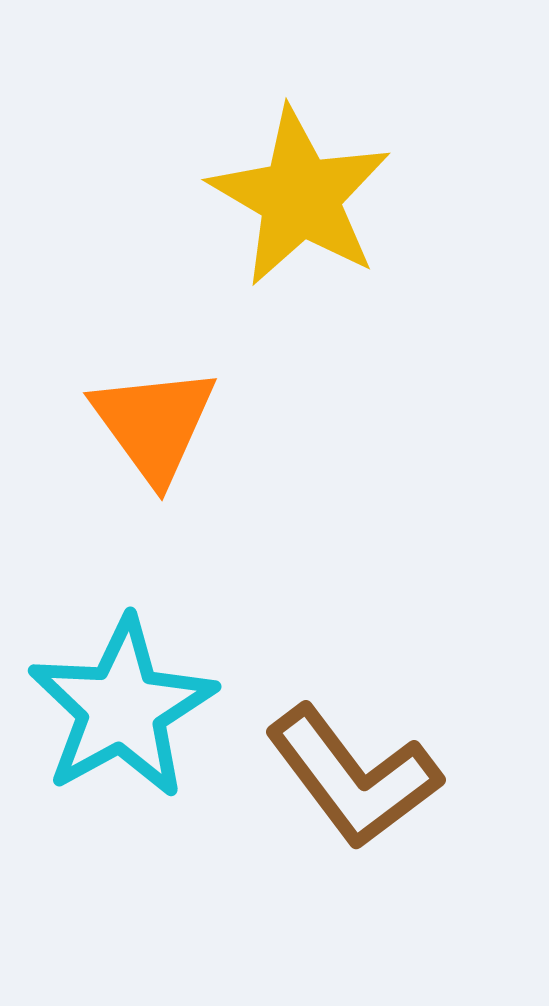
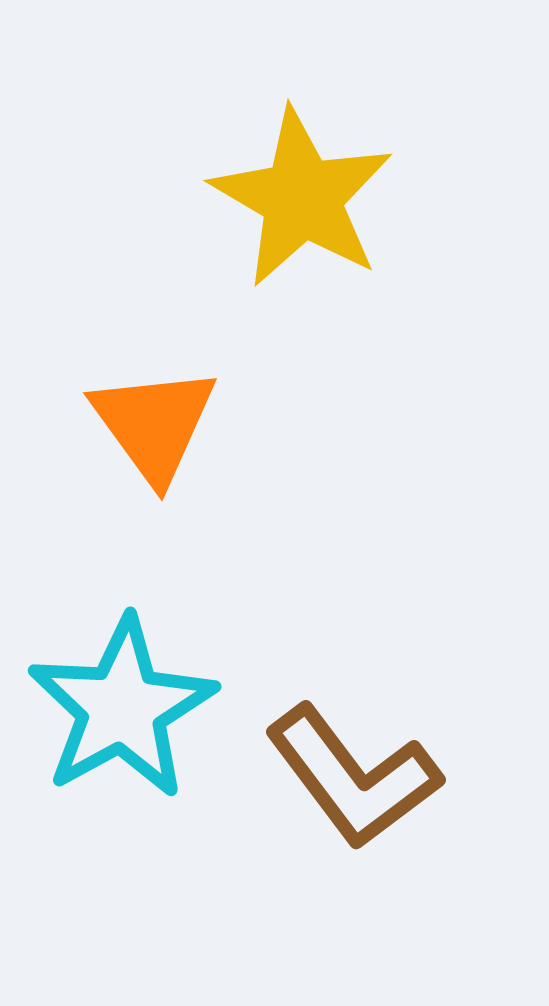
yellow star: moved 2 px right, 1 px down
